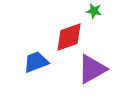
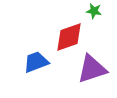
purple triangle: rotated 12 degrees clockwise
